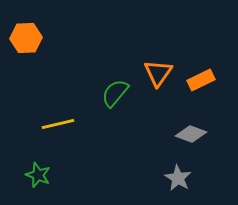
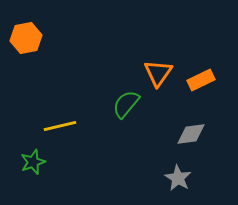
orange hexagon: rotated 8 degrees counterclockwise
green semicircle: moved 11 px right, 11 px down
yellow line: moved 2 px right, 2 px down
gray diamond: rotated 28 degrees counterclockwise
green star: moved 5 px left, 13 px up; rotated 30 degrees clockwise
